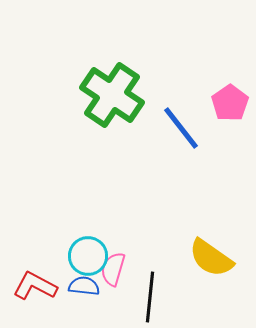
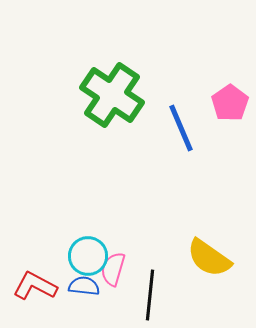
blue line: rotated 15 degrees clockwise
yellow semicircle: moved 2 px left
black line: moved 2 px up
